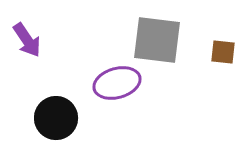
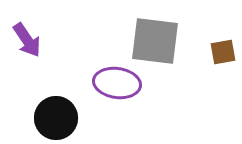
gray square: moved 2 px left, 1 px down
brown square: rotated 16 degrees counterclockwise
purple ellipse: rotated 24 degrees clockwise
